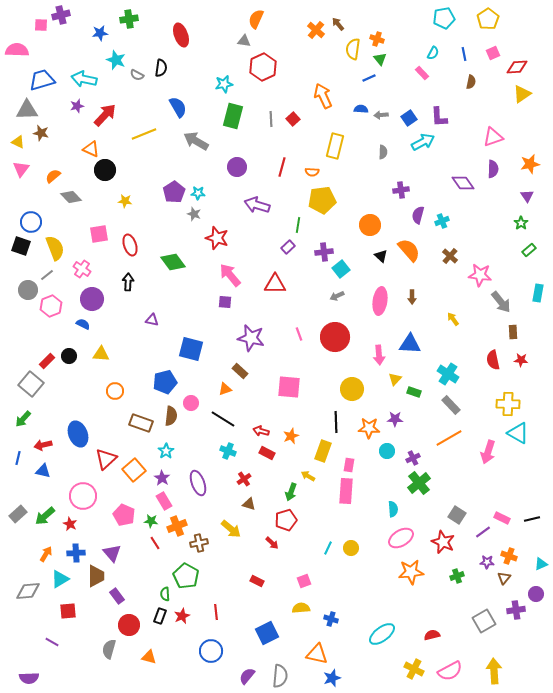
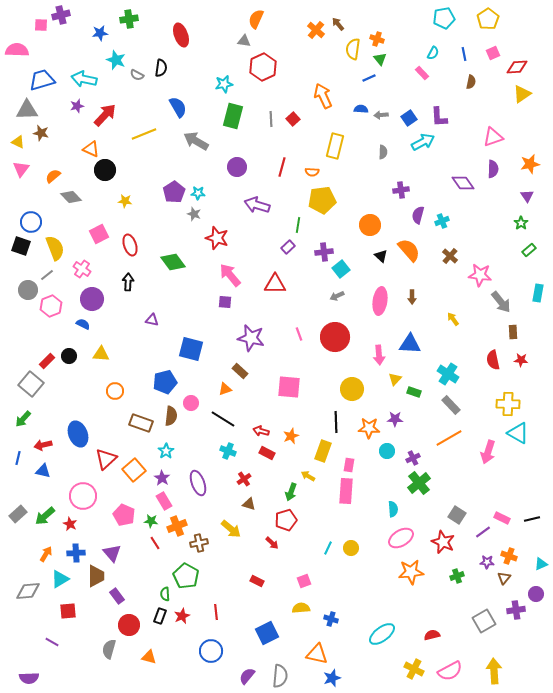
pink square at (99, 234): rotated 18 degrees counterclockwise
